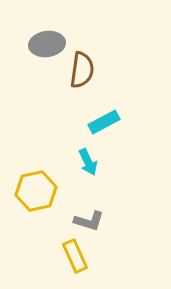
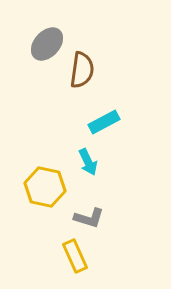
gray ellipse: rotated 40 degrees counterclockwise
yellow hexagon: moved 9 px right, 4 px up; rotated 24 degrees clockwise
gray L-shape: moved 3 px up
